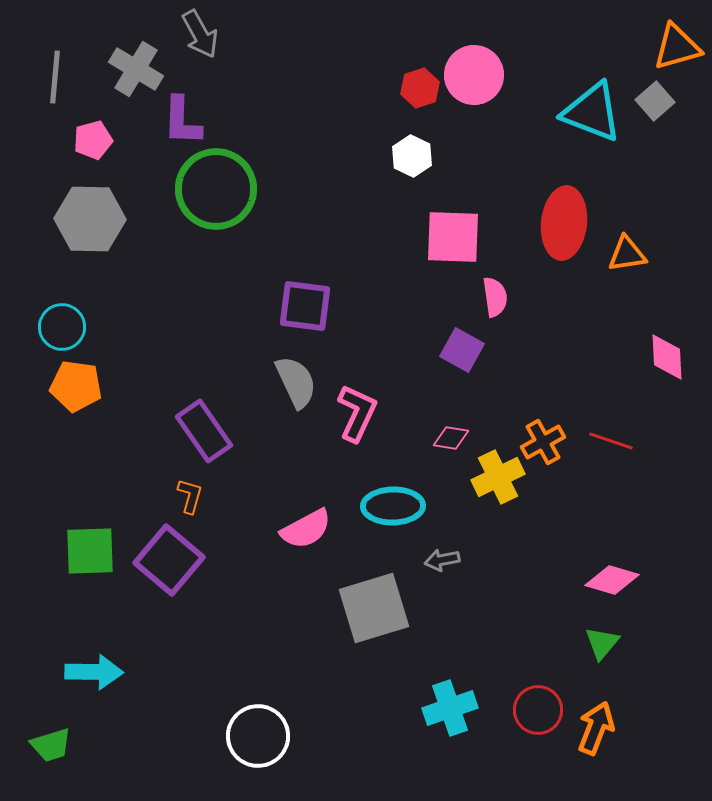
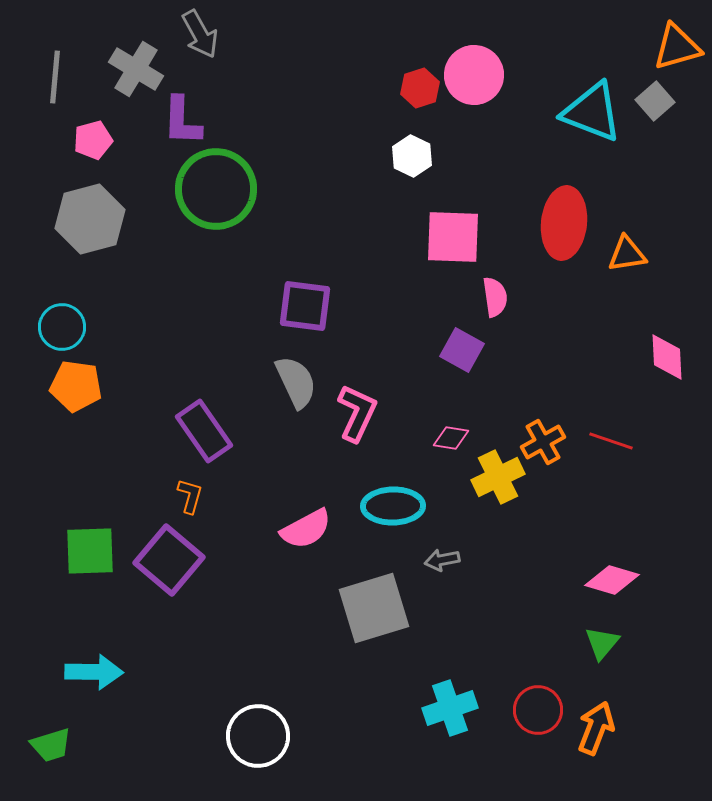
gray hexagon at (90, 219): rotated 16 degrees counterclockwise
